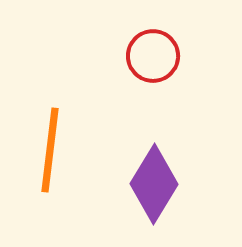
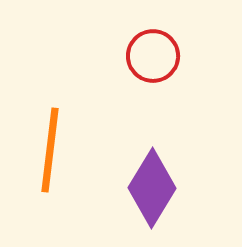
purple diamond: moved 2 px left, 4 px down
